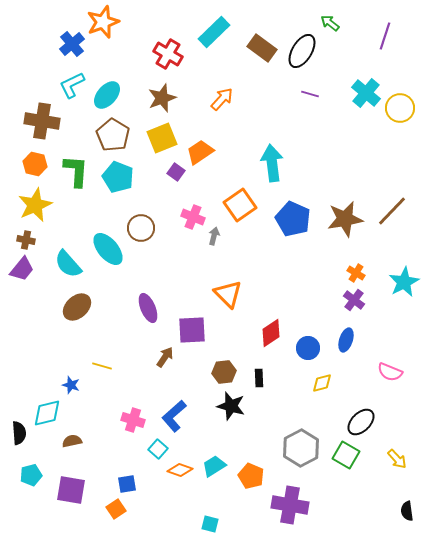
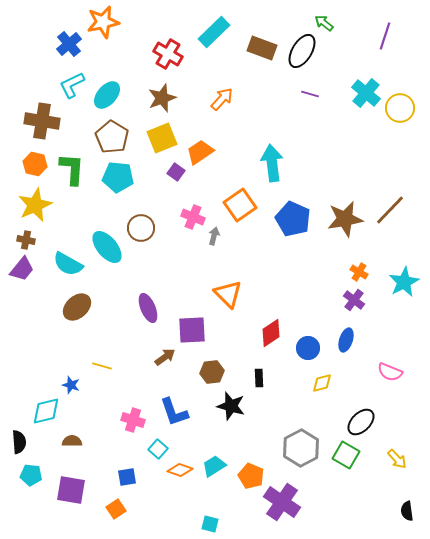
orange star at (103, 22): rotated 8 degrees clockwise
green arrow at (330, 23): moved 6 px left
blue cross at (72, 44): moved 3 px left
brown rectangle at (262, 48): rotated 16 degrees counterclockwise
brown pentagon at (113, 135): moved 1 px left, 2 px down
green L-shape at (76, 171): moved 4 px left, 2 px up
cyan pentagon at (118, 177): rotated 16 degrees counterclockwise
brown line at (392, 211): moved 2 px left, 1 px up
cyan ellipse at (108, 249): moved 1 px left, 2 px up
cyan semicircle at (68, 264): rotated 20 degrees counterclockwise
orange cross at (356, 273): moved 3 px right, 1 px up
brown arrow at (165, 357): rotated 20 degrees clockwise
brown hexagon at (224, 372): moved 12 px left
cyan diamond at (47, 413): moved 1 px left, 2 px up
blue L-shape at (174, 416): moved 4 px up; rotated 68 degrees counterclockwise
black semicircle at (19, 433): moved 9 px down
brown semicircle at (72, 441): rotated 12 degrees clockwise
cyan pentagon at (31, 475): rotated 20 degrees clockwise
blue square at (127, 484): moved 7 px up
purple cross at (290, 505): moved 8 px left, 3 px up; rotated 24 degrees clockwise
